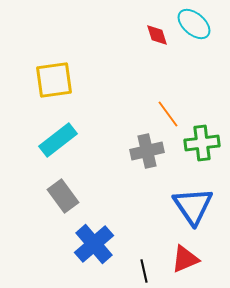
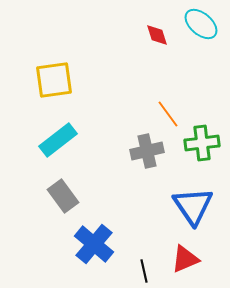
cyan ellipse: moved 7 px right
blue cross: rotated 9 degrees counterclockwise
